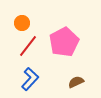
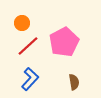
red line: rotated 10 degrees clockwise
brown semicircle: moved 2 px left; rotated 105 degrees clockwise
